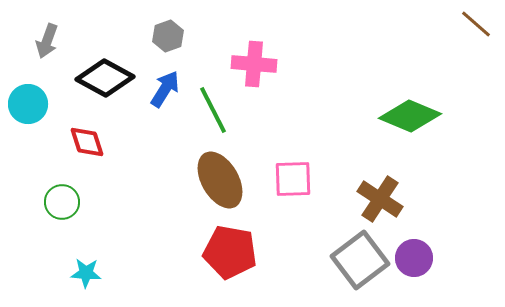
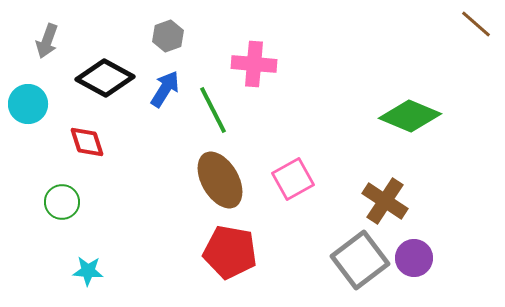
pink square: rotated 27 degrees counterclockwise
brown cross: moved 5 px right, 2 px down
cyan star: moved 2 px right, 2 px up
